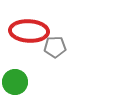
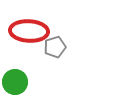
gray pentagon: rotated 15 degrees counterclockwise
